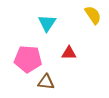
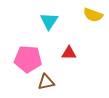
yellow semicircle: rotated 144 degrees clockwise
cyan triangle: moved 2 px right, 2 px up
brown triangle: rotated 18 degrees counterclockwise
